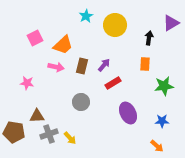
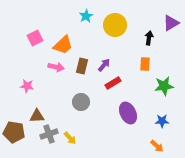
pink star: moved 3 px down
